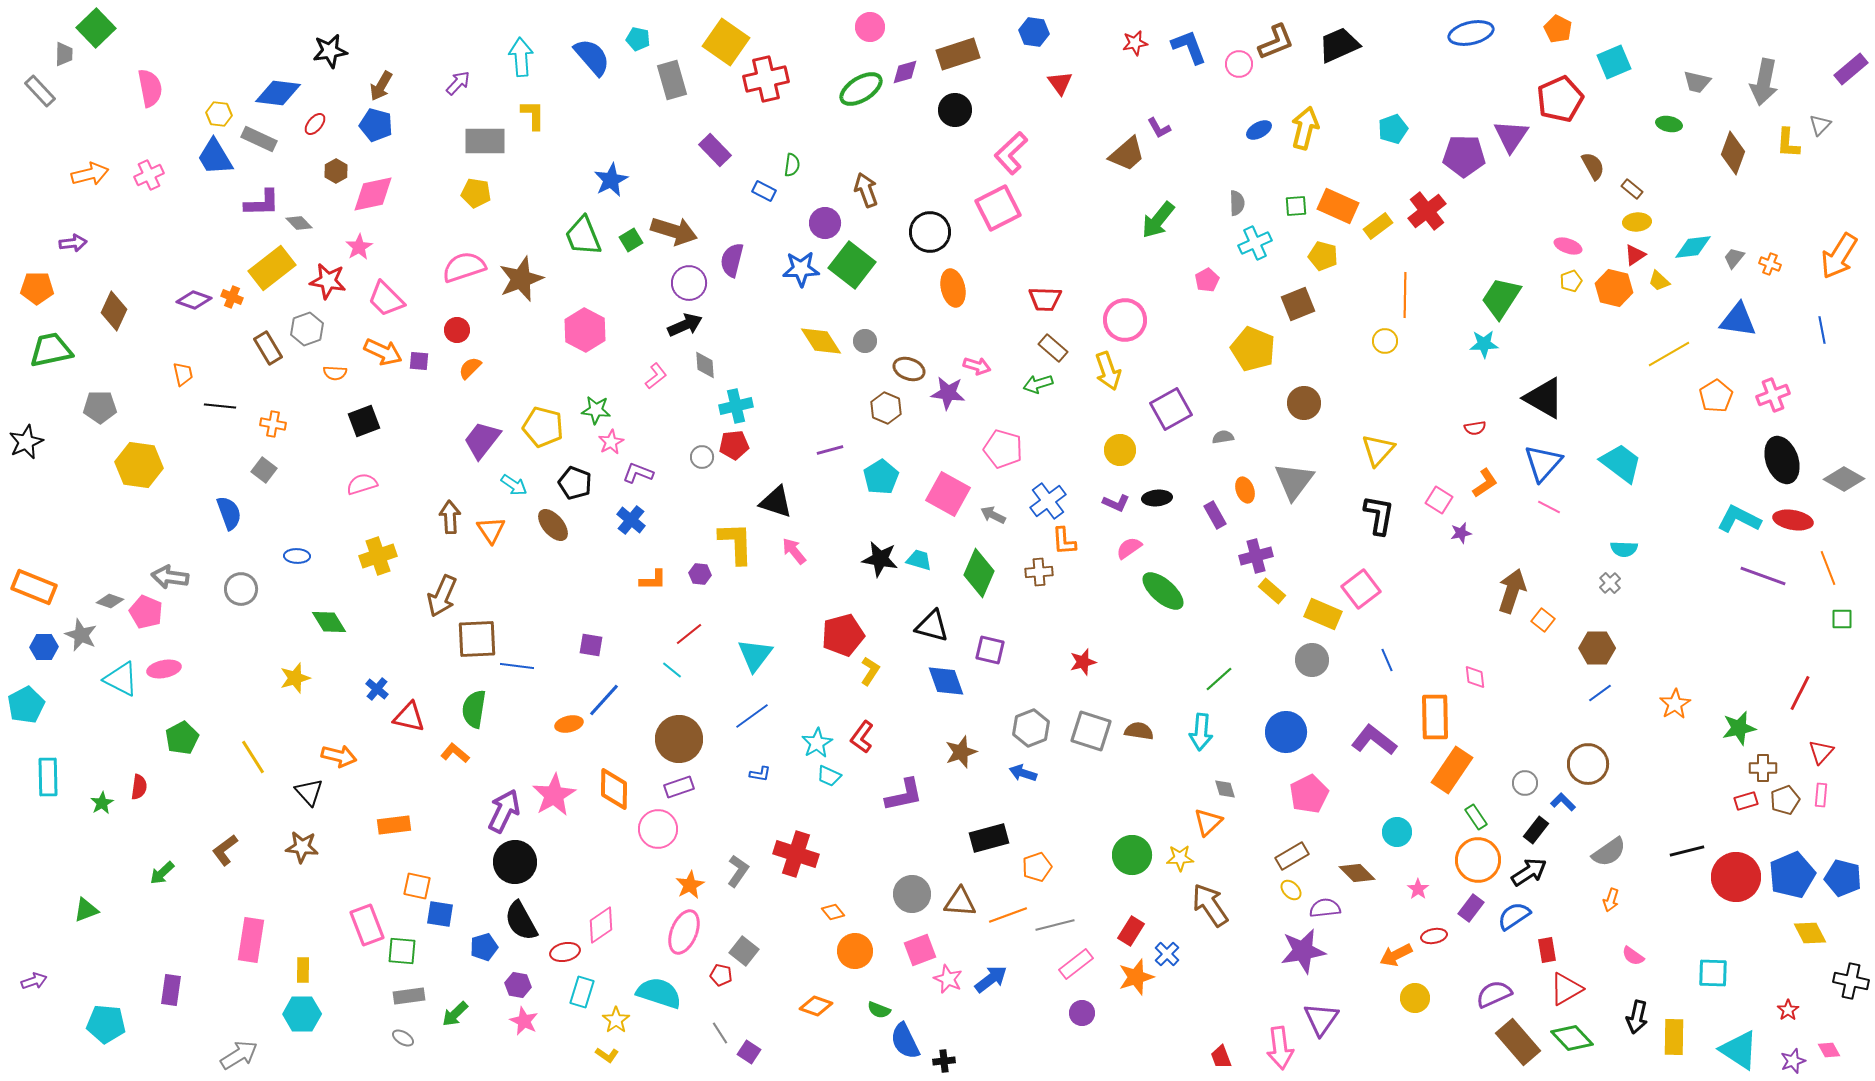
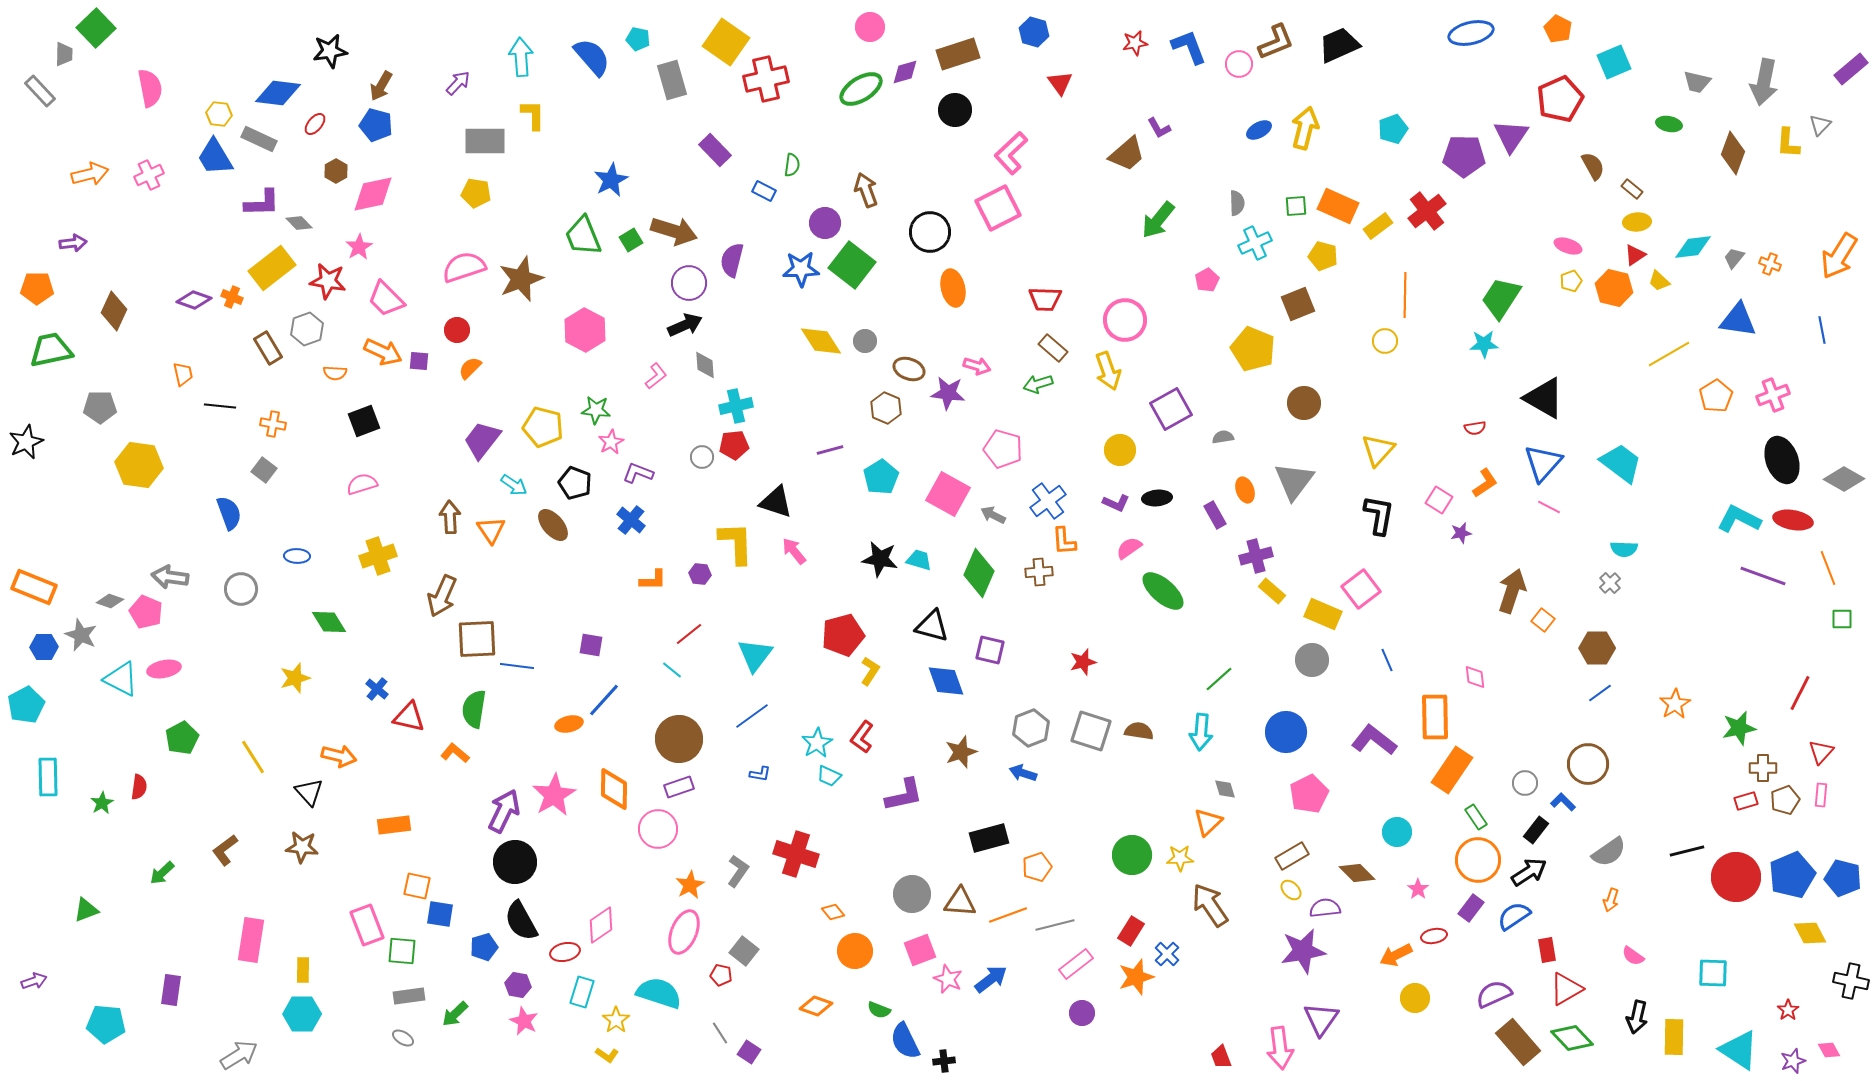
blue hexagon at (1034, 32): rotated 8 degrees clockwise
